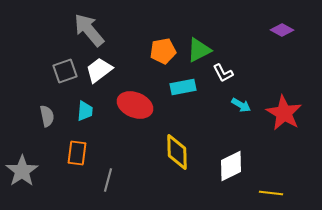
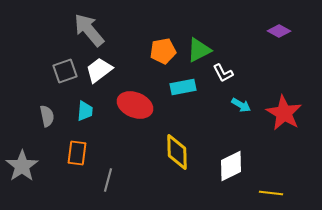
purple diamond: moved 3 px left, 1 px down
gray star: moved 5 px up
